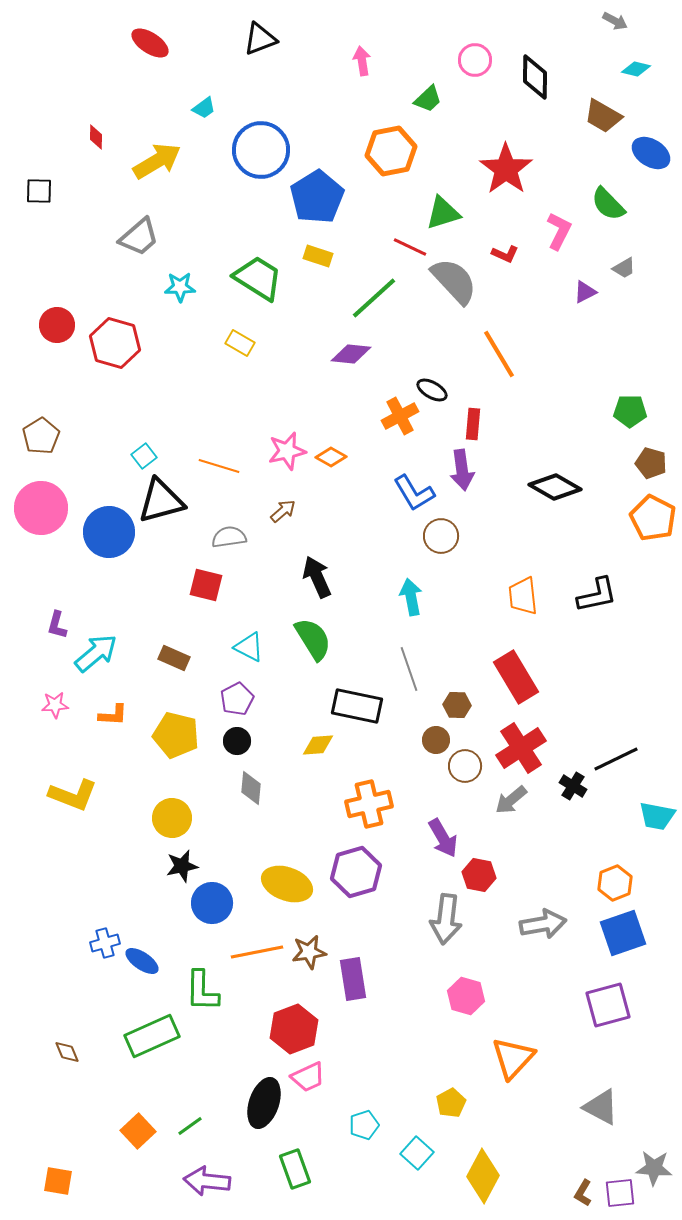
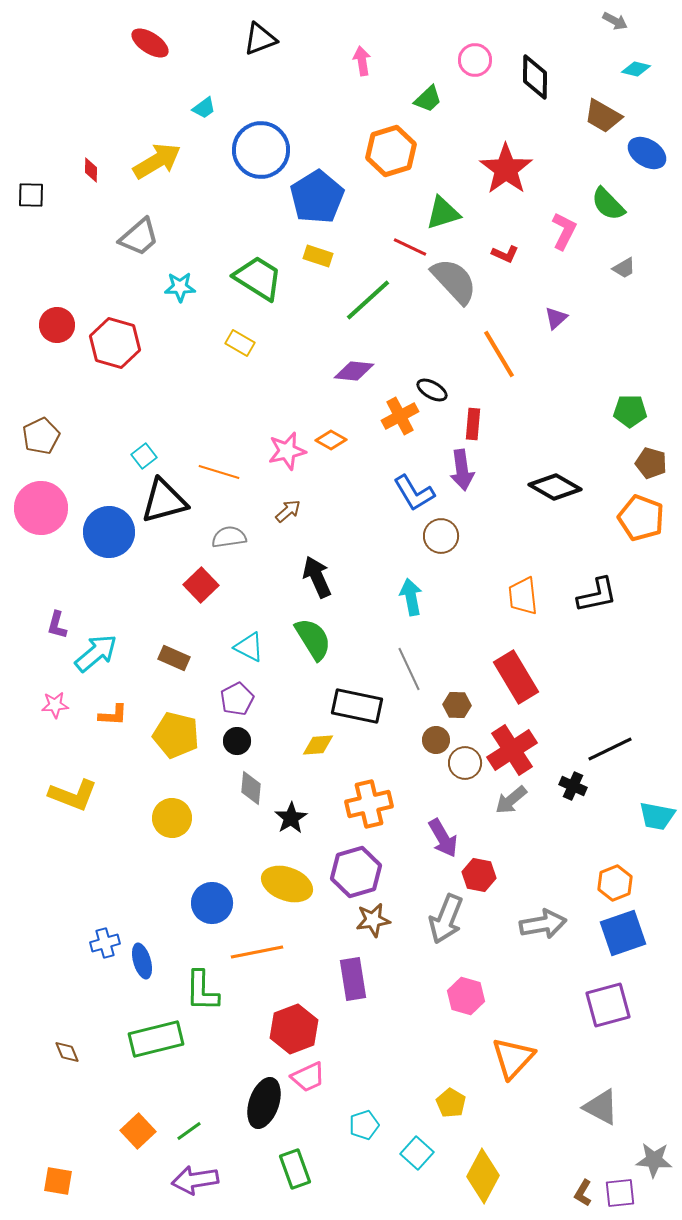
red diamond at (96, 137): moved 5 px left, 33 px down
orange hexagon at (391, 151): rotated 6 degrees counterclockwise
blue ellipse at (651, 153): moved 4 px left
black square at (39, 191): moved 8 px left, 4 px down
pink L-shape at (559, 231): moved 5 px right
purple triangle at (585, 292): moved 29 px left, 26 px down; rotated 15 degrees counterclockwise
green line at (374, 298): moved 6 px left, 2 px down
purple diamond at (351, 354): moved 3 px right, 17 px down
brown pentagon at (41, 436): rotated 6 degrees clockwise
orange diamond at (331, 457): moved 17 px up
orange line at (219, 466): moved 6 px down
black triangle at (161, 501): moved 3 px right
brown arrow at (283, 511): moved 5 px right
orange pentagon at (653, 518): moved 12 px left; rotated 6 degrees counterclockwise
red square at (206, 585): moved 5 px left; rotated 32 degrees clockwise
gray line at (409, 669): rotated 6 degrees counterclockwise
red cross at (521, 748): moved 9 px left, 2 px down
black line at (616, 759): moved 6 px left, 10 px up
brown circle at (465, 766): moved 3 px up
black cross at (573, 786): rotated 8 degrees counterclockwise
black star at (182, 866): moved 109 px right, 48 px up; rotated 20 degrees counterclockwise
gray arrow at (446, 919): rotated 15 degrees clockwise
brown star at (309, 952): moved 64 px right, 32 px up
blue ellipse at (142, 961): rotated 40 degrees clockwise
green rectangle at (152, 1036): moved 4 px right, 3 px down; rotated 10 degrees clockwise
yellow pentagon at (451, 1103): rotated 12 degrees counterclockwise
green line at (190, 1126): moved 1 px left, 5 px down
gray star at (654, 1168): moved 8 px up
purple arrow at (207, 1181): moved 12 px left, 1 px up; rotated 15 degrees counterclockwise
